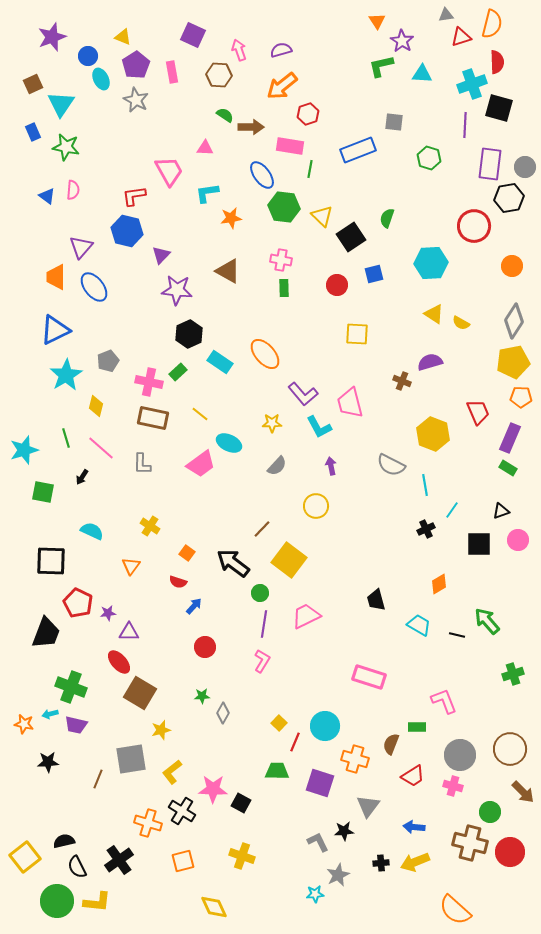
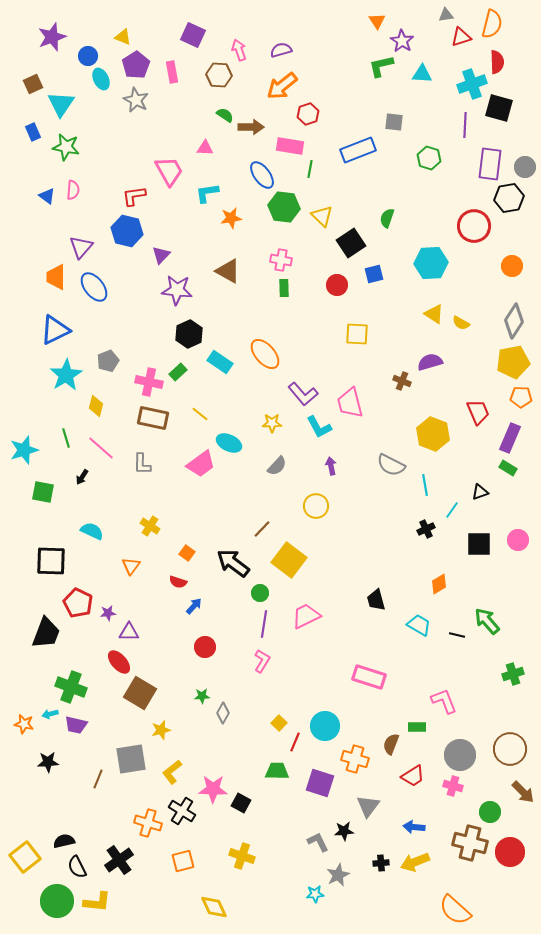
black square at (351, 237): moved 6 px down
black triangle at (501, 511): moved 21 px left, 19 px up
